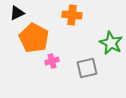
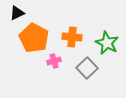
orange cross: moved 22 px down
green star: moved 4 px left
pink cross: moved 2 px right
gray square: rotated 30 degrees counterclockwise
